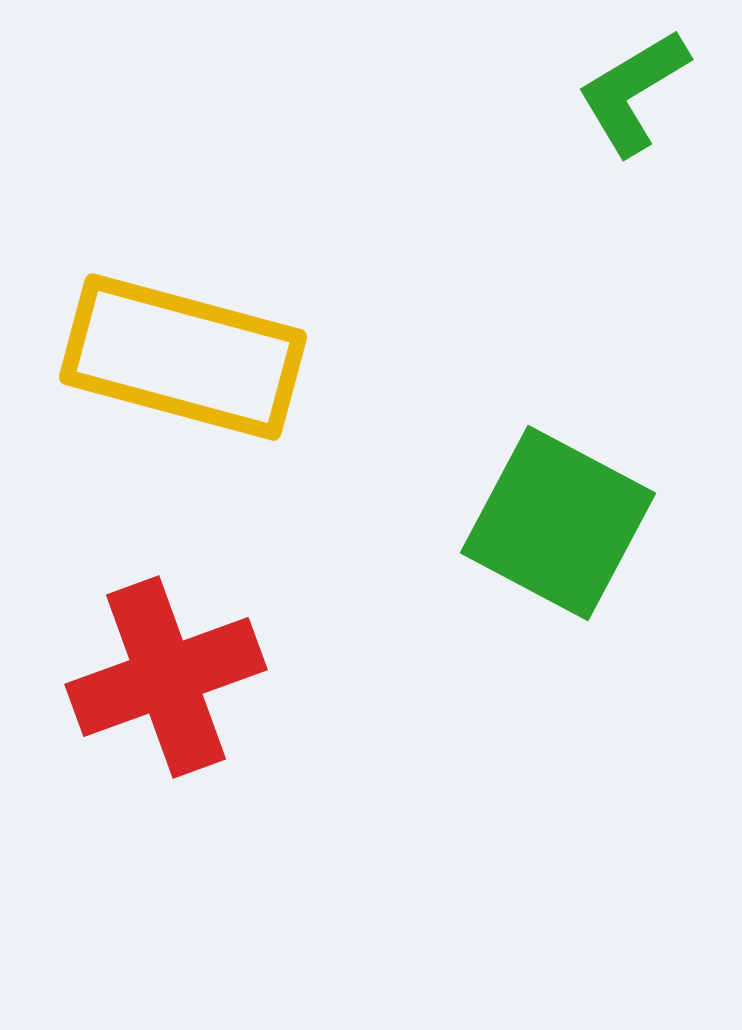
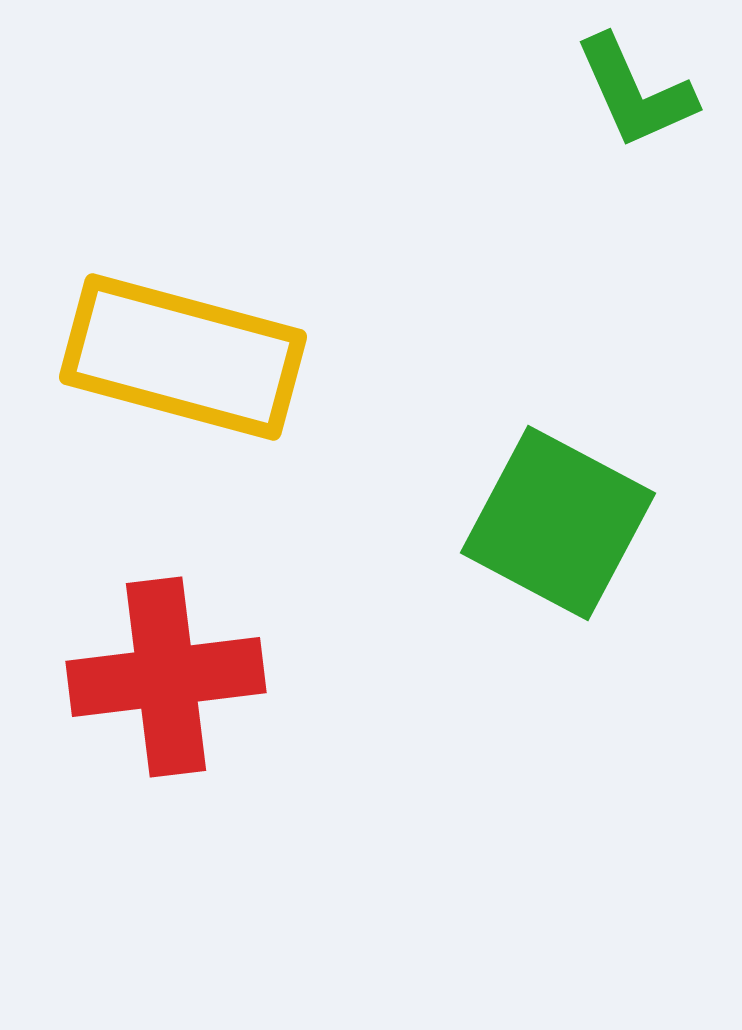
green L-shape: moved 2 px right; rotated 83 degrees counterclockwise
red cross: rotated 13 degrees clockwise
